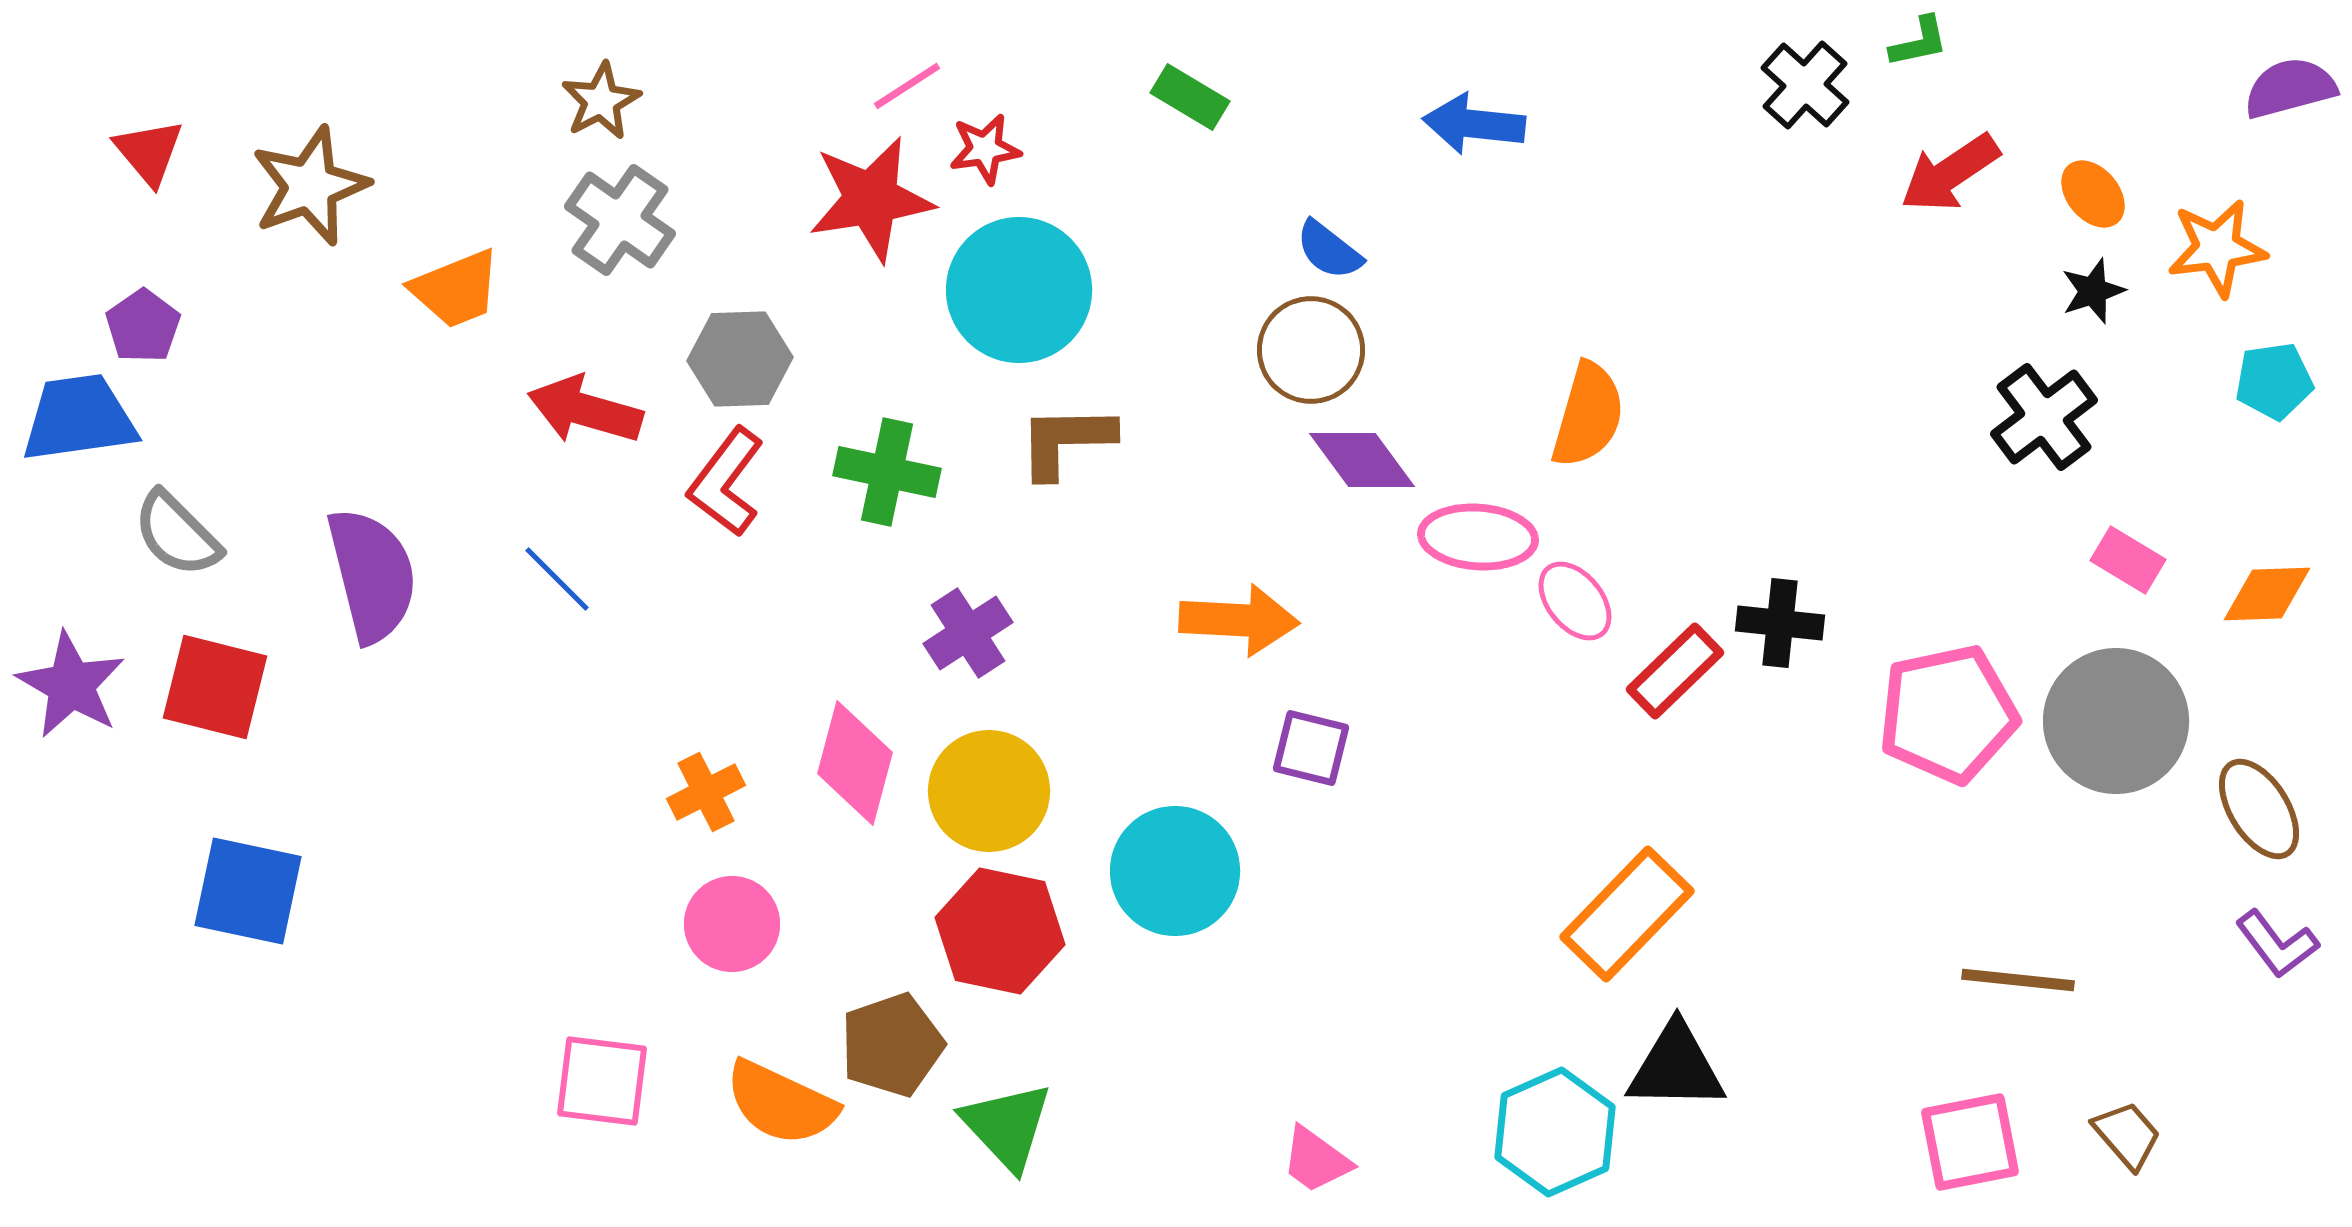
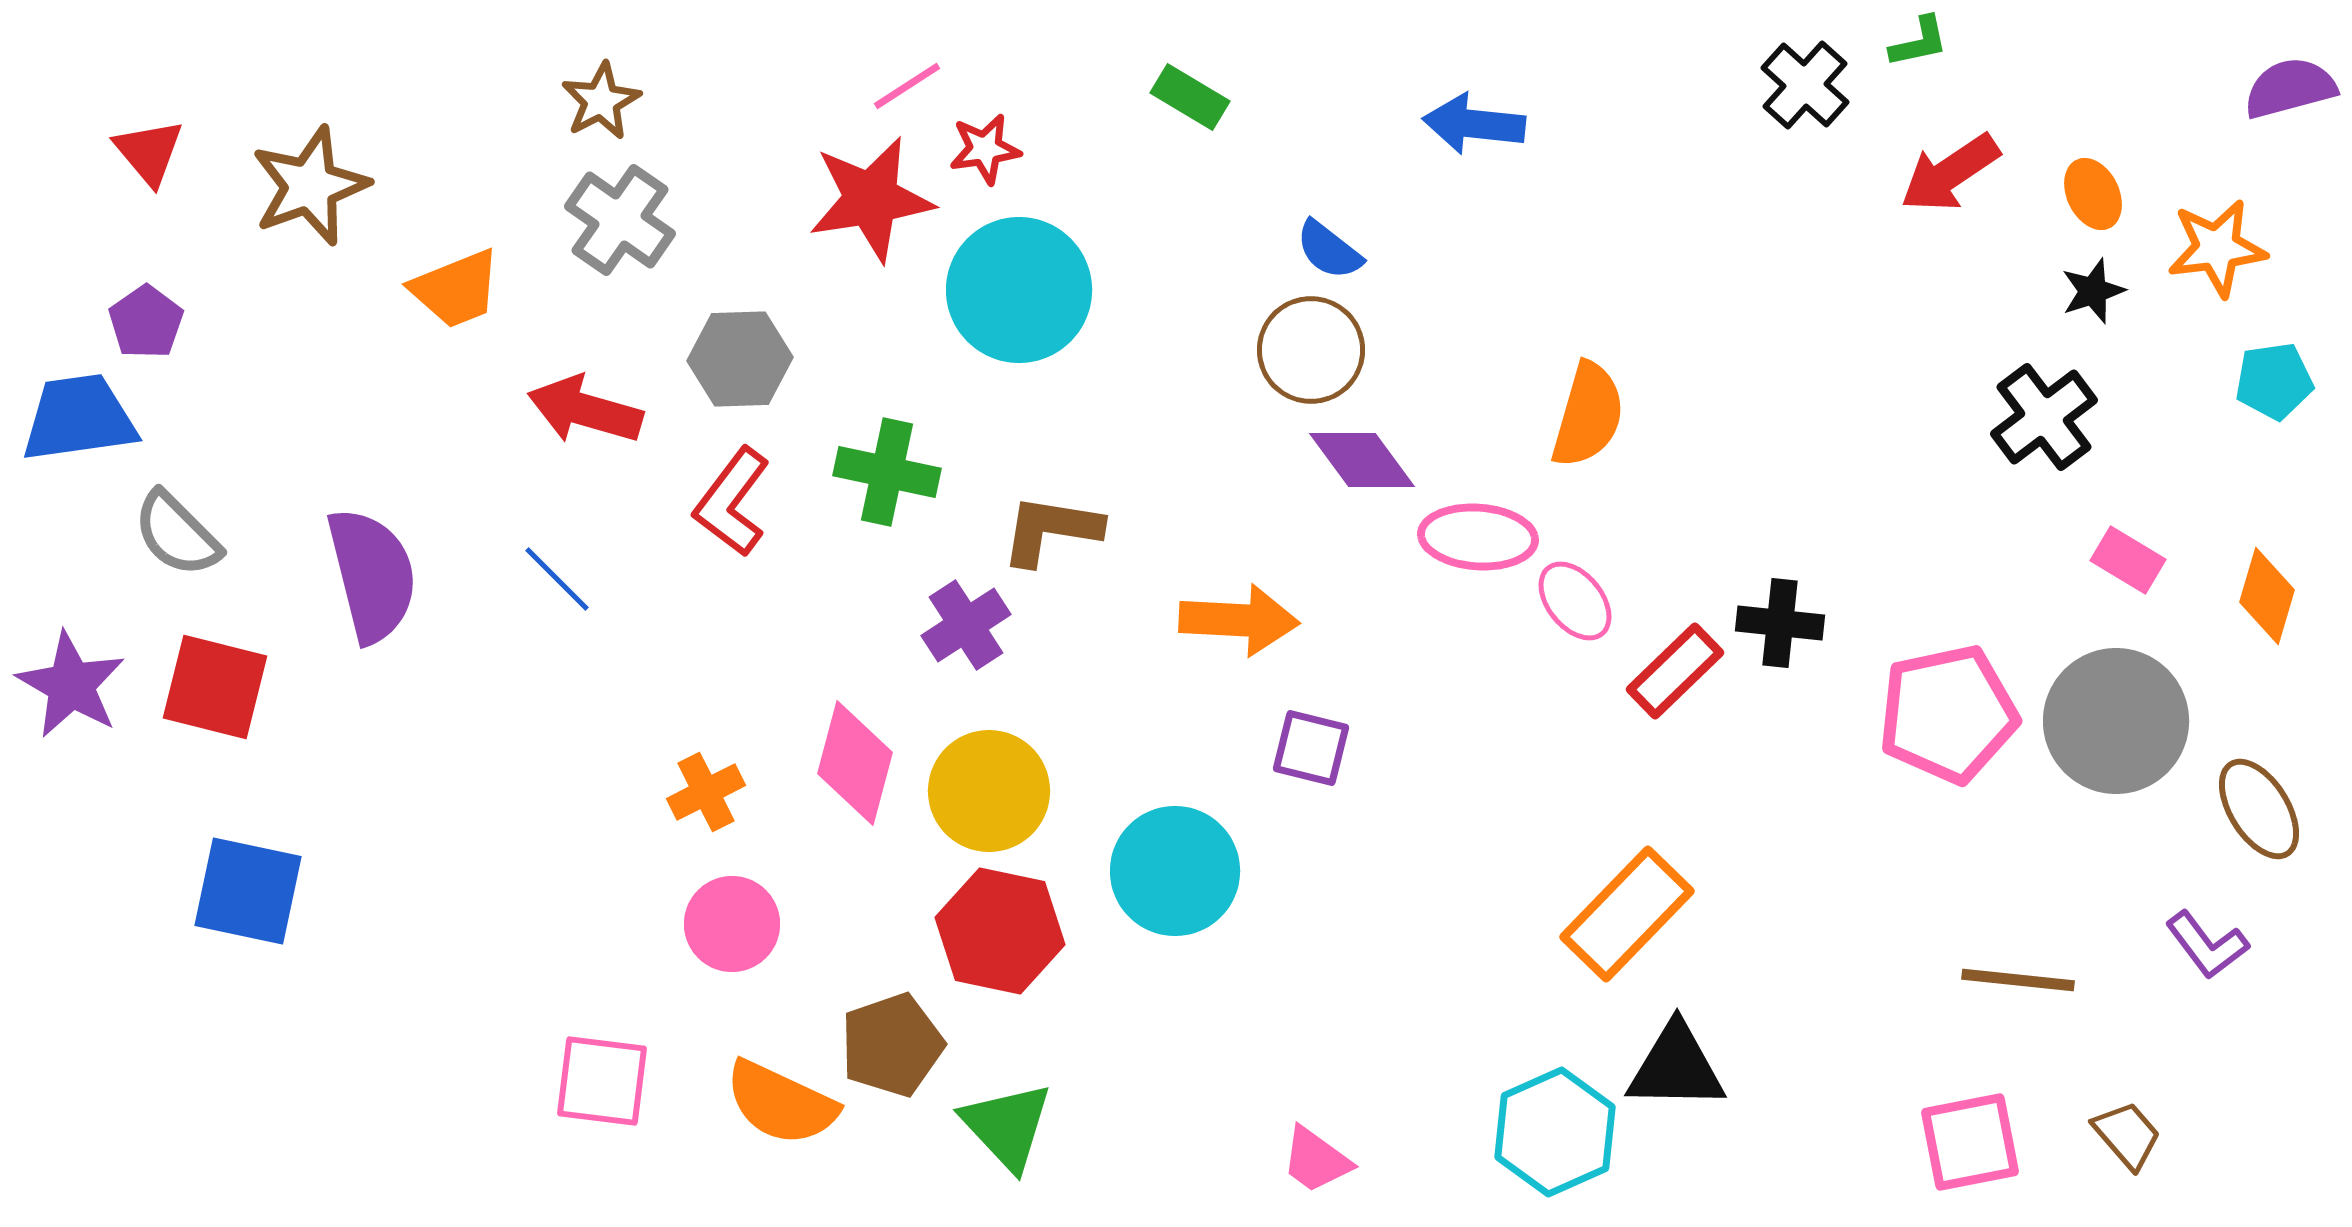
orange ellipse at (2093, 194): rotated 14 degrees clockwise
purple pentagon at (143, 326): moved 3 px right, 4 px up
brown L-shape at (1066, 441): moved 15 px left, 89 px down; rotated 10 degrees clockwise
red L-shape at (726, 482): moved 6 px right, 20 px down
orange diamond at (2267, 594): moved 2 px down; rotated 72 degrees counterclockwise
purple cross at (968, 633): moved 2 px left, 8 px up
purple L-shape at (2277, 944): moved 70 px left, 1 px down
